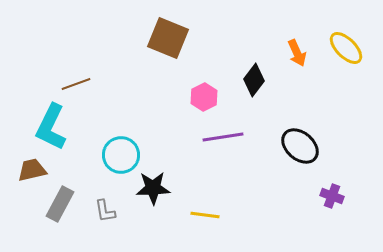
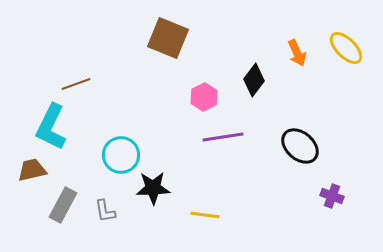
gray rectangle: moved 3 px right, 1 px down
